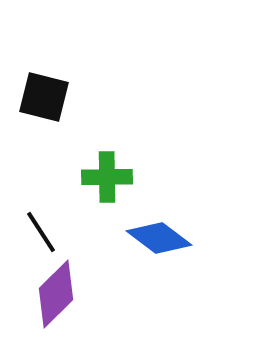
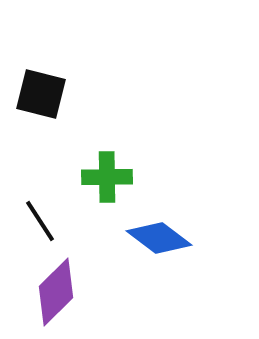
black square: moved 3 px left, 3 px up
black line: moved 1 px left, 11 px up
purple diamond: moved 2 px up
